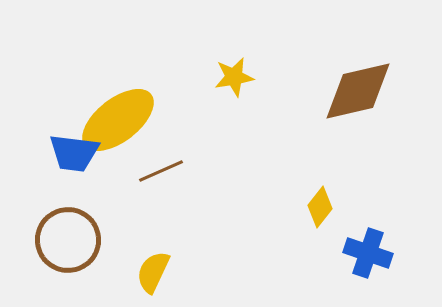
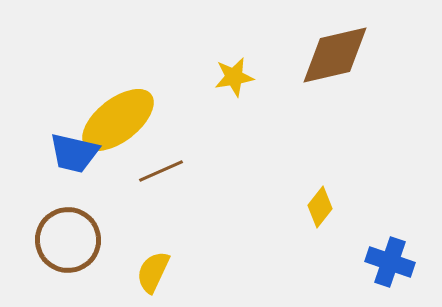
brown diamond: moved 23 px left, 36 px up
blue trapezoid: rotated 6 degrees clockwise
blue cross: moved 22 px right, 9 px down
